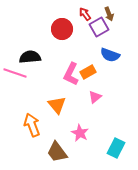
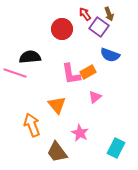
purple square: rotated 24 degrees counterclockwise
pink L-shape: rotated 35 degrees counterclockwise
